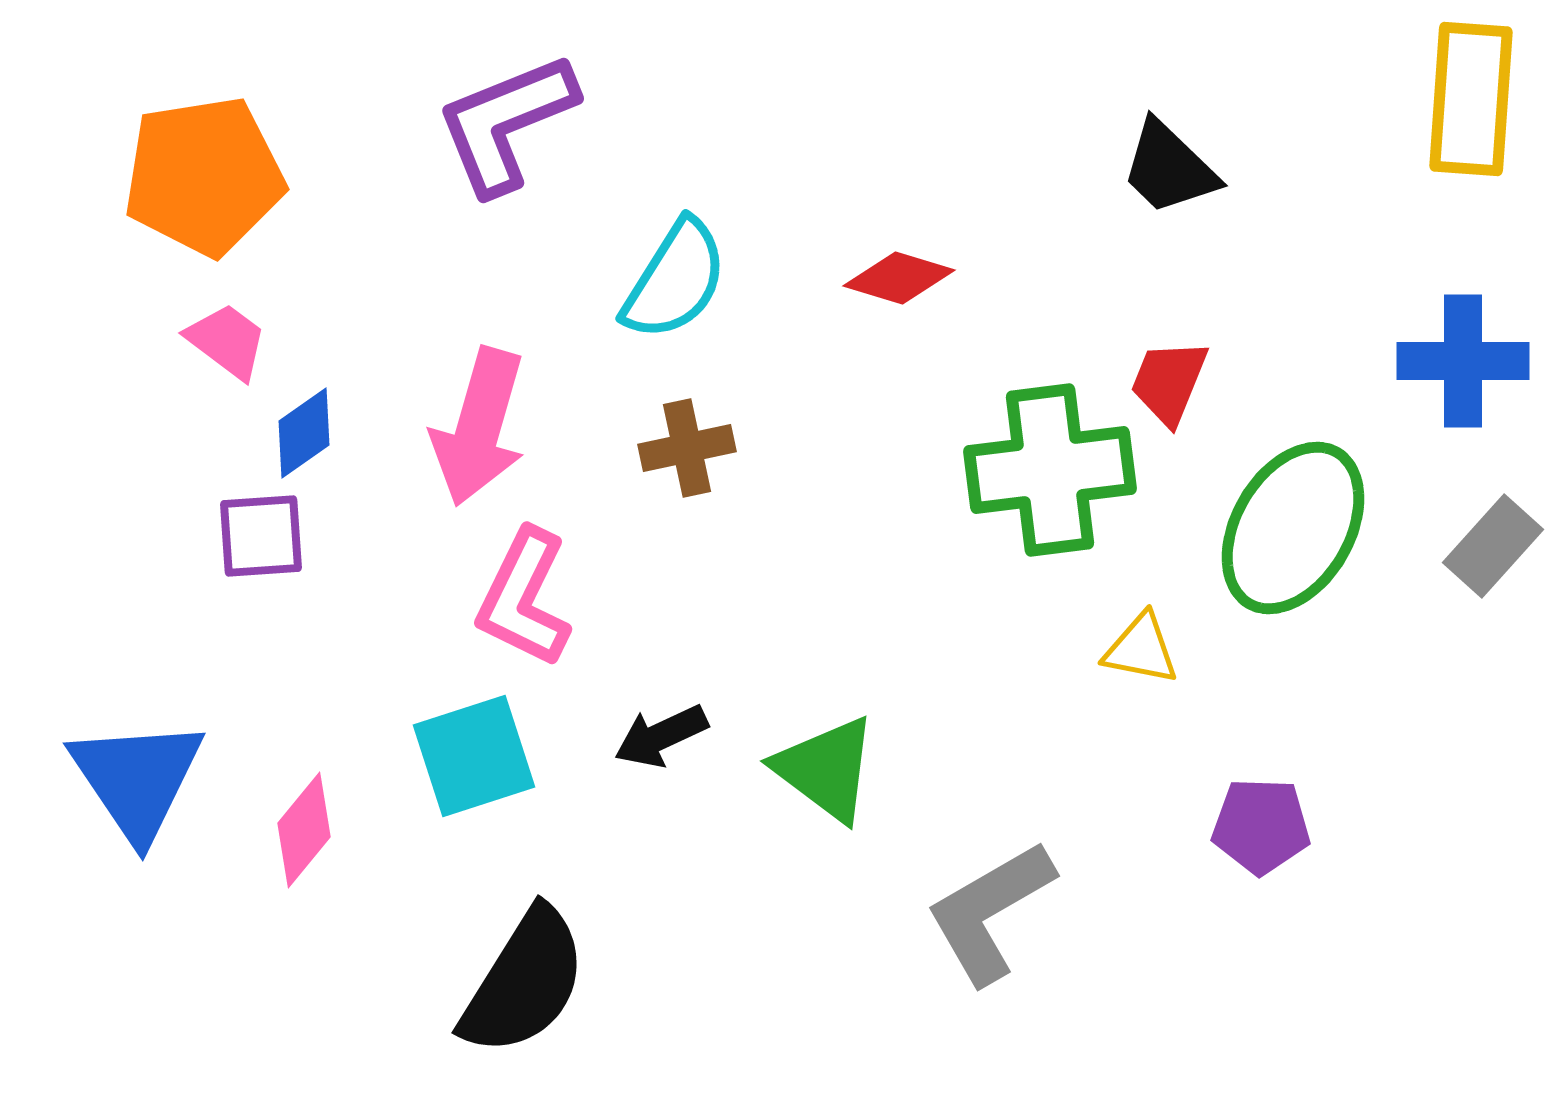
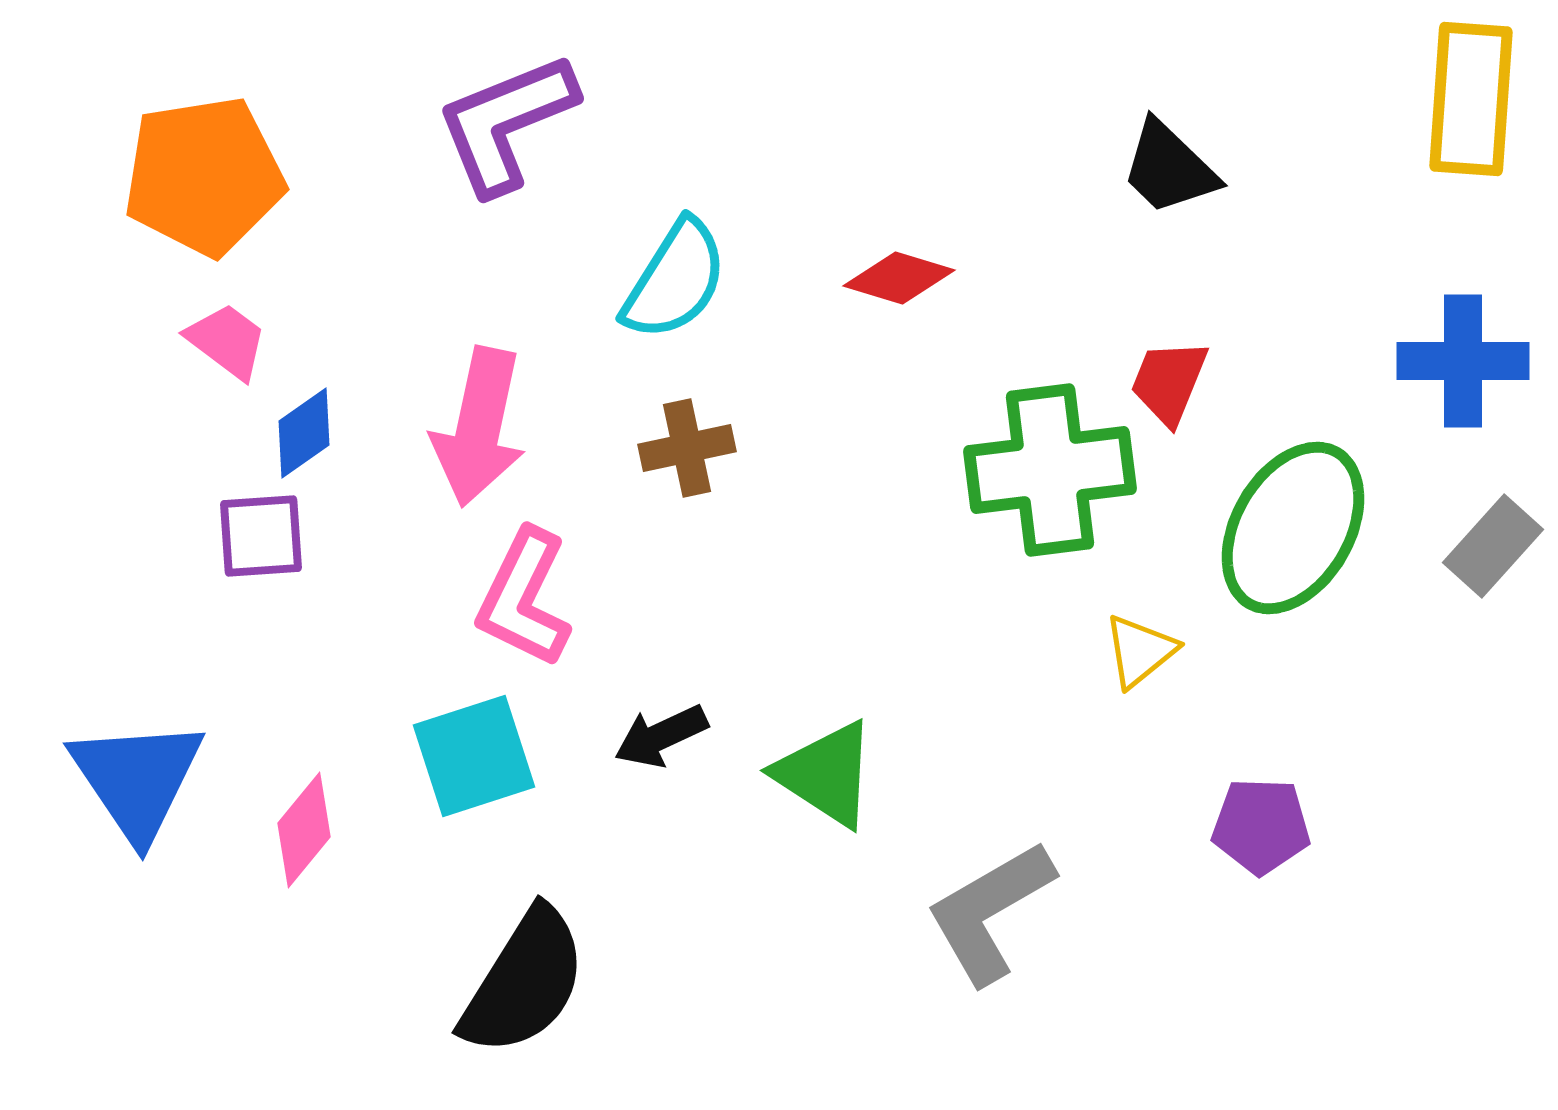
pink arrow: rotated 4 degrees counterclockwise
yellow triangle: moved 1 px left, 2 px down; rotated 50 degrees counterclockwise
green triangle: moved 5 px down; rotated 4 degrees counterclockwise
